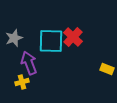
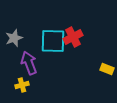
red cross: rotated 18 degrees clockwise
cyan square: moved 2 px right
yellow cross: moved 3 px down
